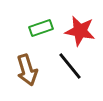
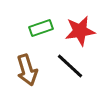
red star: rotated 20 degrees counterclockwise
black line: rotated 8 degrees counterclockwise
